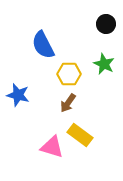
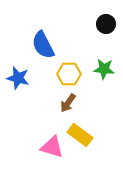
green star: moved 5 px down; rotated 20 degrees counterclockwise
blue star: moved 17 px up
